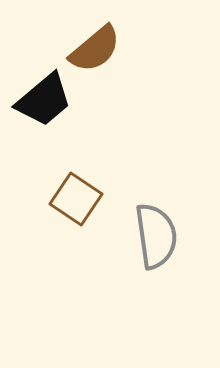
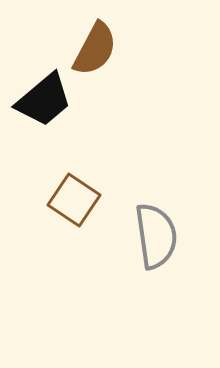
brown semicircle: rotated 22 degrees counterclockwise
brown square: moved 2 px left, 1 px down
